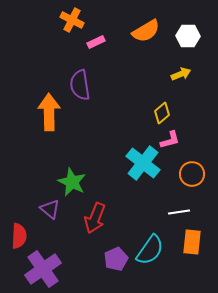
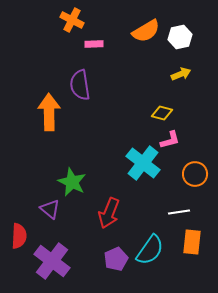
white hexagon: moved 8 px left, 1 px down; rotated 15 degrees counterclockwise
pink rectangle: moved 2 px left, 2 px down; rotated 24 degrees clockwise
yellow diamond: rotated 55 degrees clockwise
orange circle: moved 3 px right
red arrow: moved 14 px right, 5 px up
purple cross: moved 9 px right, 8 px up; rotated 18 degrees counterclockwise
